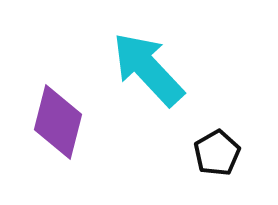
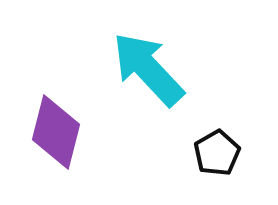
purple diamond: moved 2 px left, 10 px down
